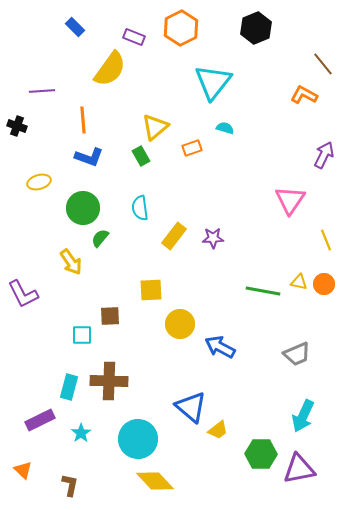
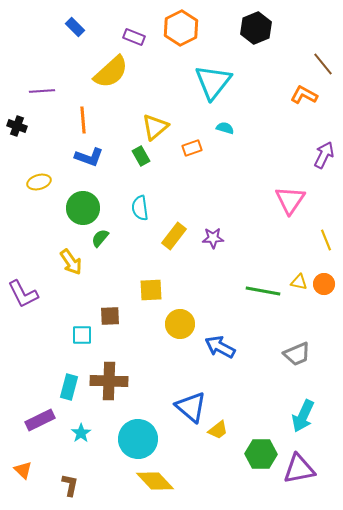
yellow semicircle at (110, 69): moved 1 px right, 3 px down; rotated 12 degrees clockwise
